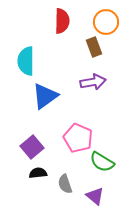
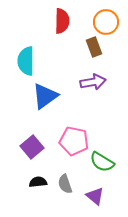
pink pentagon: moved 4 px left, 3 px down; rotated 12 degrees counterclockwise
black semicircle: moved 9 px down
